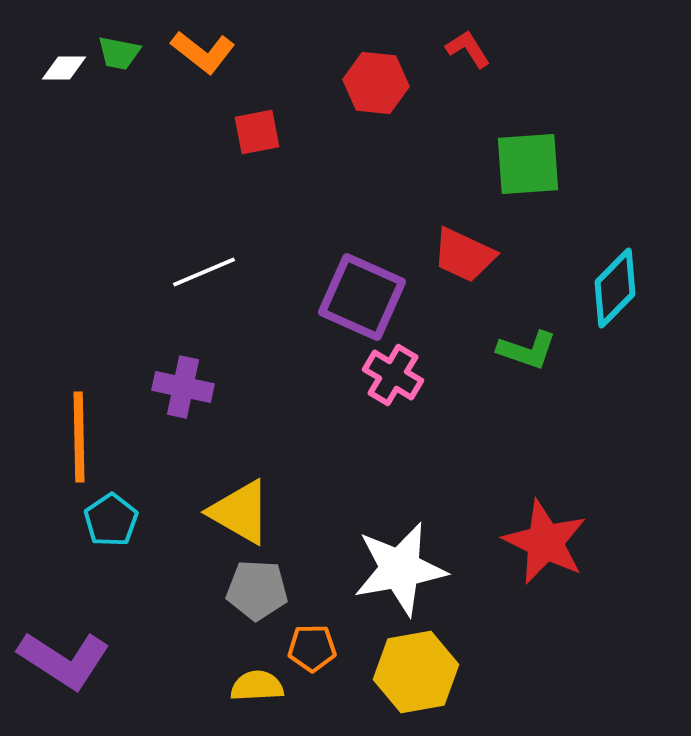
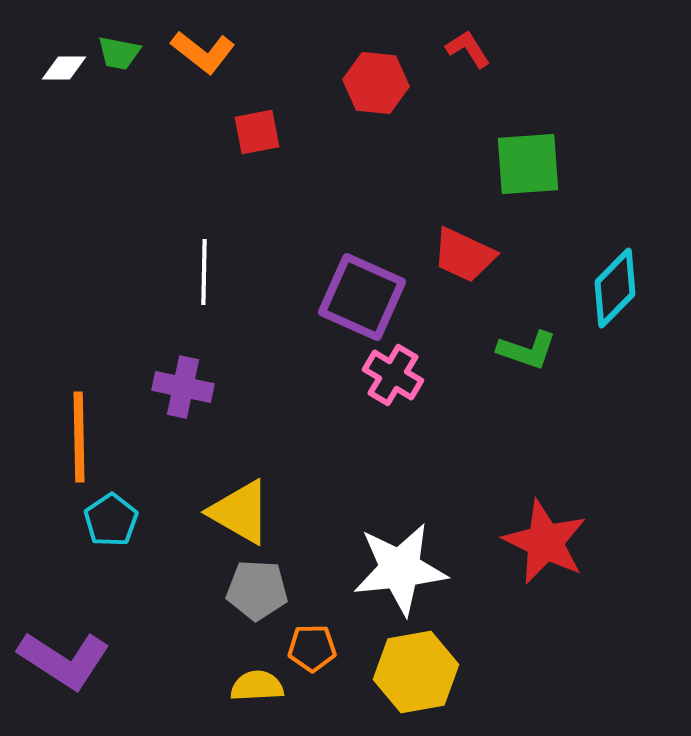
white line: rotated 66 degrees counterclockwise
white star: rotated 4 degrees clockwise
